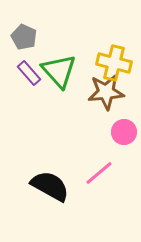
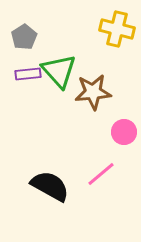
gray pentagon: rotated 15 degrees clockwise
yellow cross: moved 3 px right, 34 px up
purple rectangle: moved 1 px left, 1 px down; rotated 55 degrees counterclockwise
brown star: moved 13 px left
pink line: moved 2 px right, 1 px down
